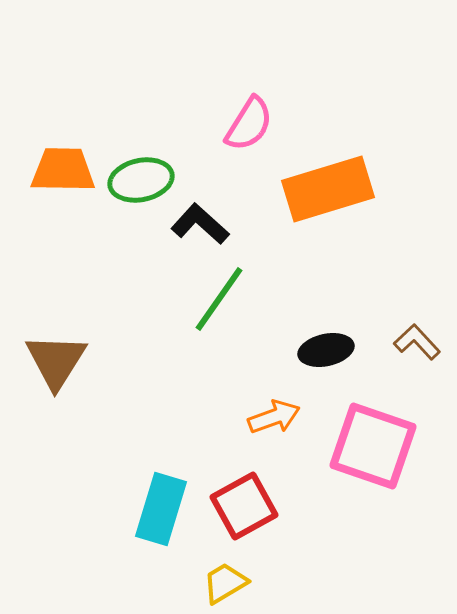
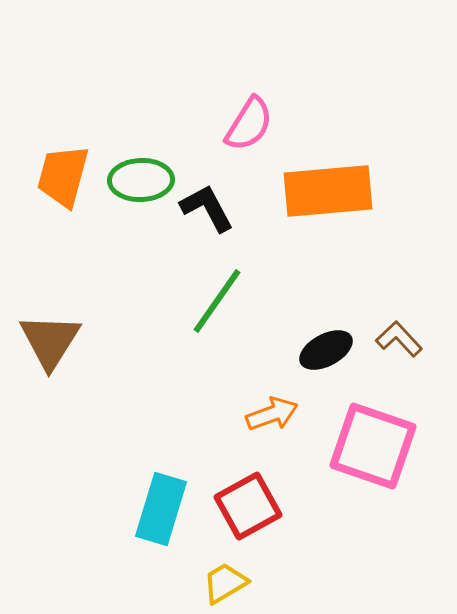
orange trapezoid: moved 6 px down; rotated 76 degrees counterclockwise
green ellipse: rotated 10 degrees clockwise
orange rectangle: moved 2 px down; rotated 12 degrees clockwise
black L-shape: moved 7 px right, 16 px up; rotated 20 degrees clockwise
green line: moved 2 px left, 2 px down
brown L-shape: moved 18 px left, 3 px up
black ellipse: rotated 16 degrees counterclockwise
brown triangle: moved 6 px left, 20 px up
orange arrow: moved 2 px left, 3 px up
red square: moved 4 px right
